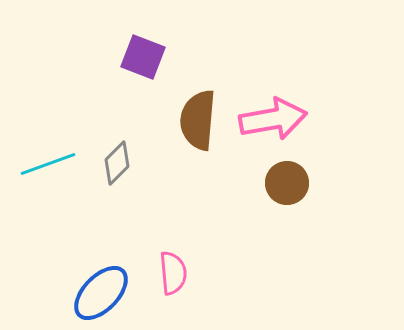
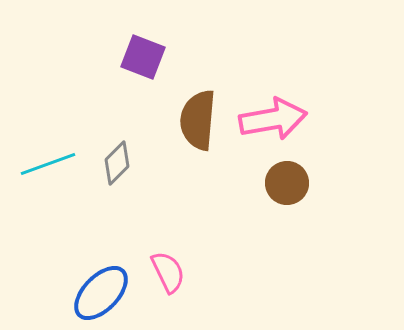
pink semicircle: moved 5 px left, 1 px up; rotated 21 degrees counterclockwise
